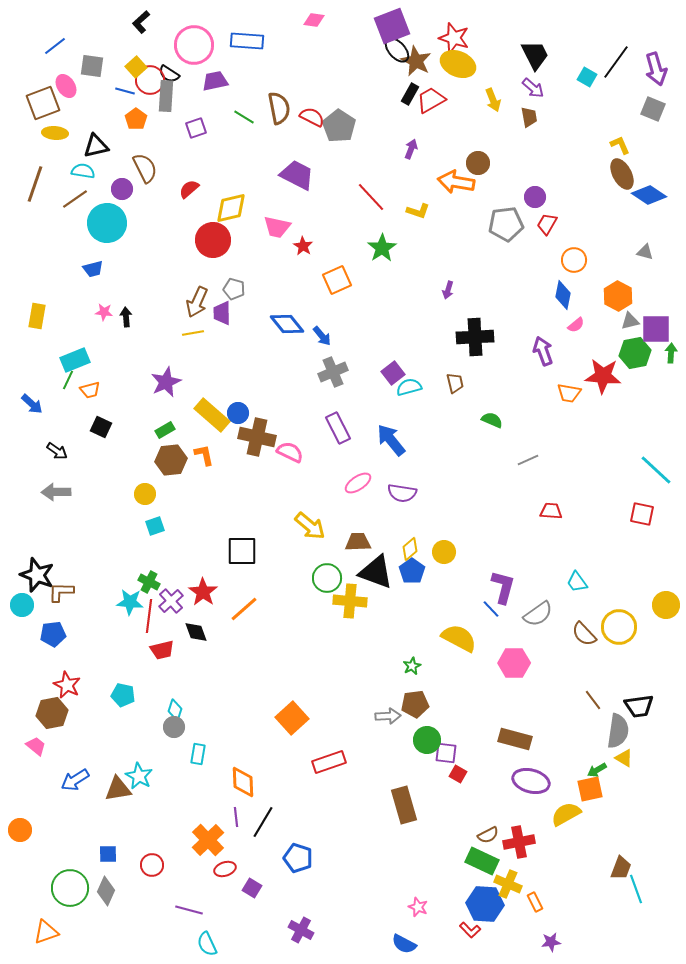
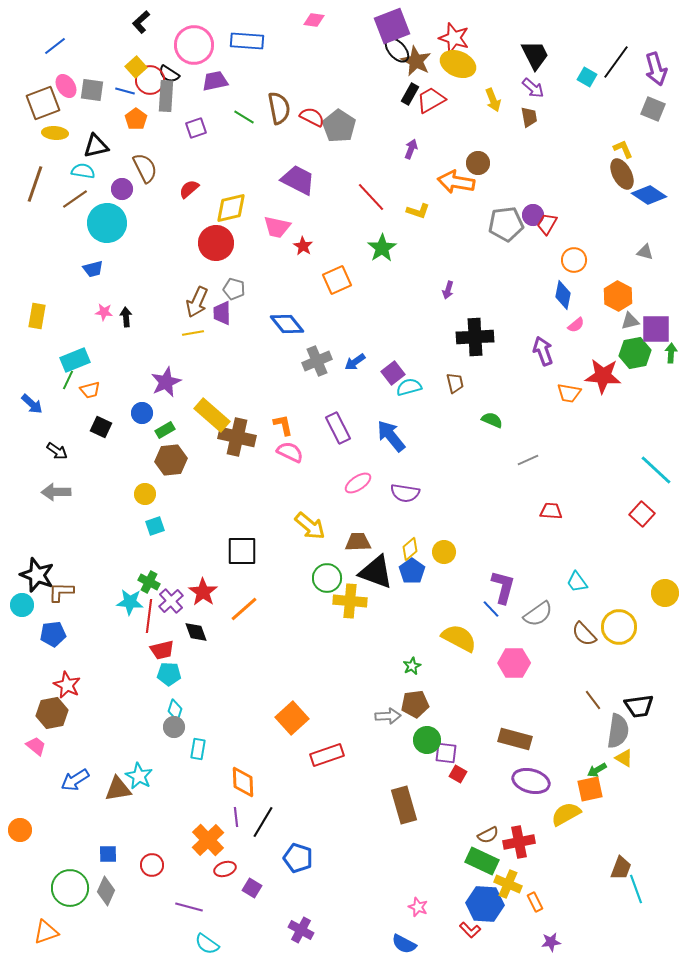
gray square at (92, 66): moved 24 px down
yellow L-shape at (620, 145): moved 3 px right, 4 px down
purple trapezoid at (297, 175): moved 1 px right, 5 px down
purple circle at (535, 197): moved 2 px left, 18 px down
red circle at (213, 240): moved 3 px right, 3 px down
blue arrow at (322, 336): moved 33 px right, 26 px down; rotated 95 degrees clockwise
gray cross at (333, 372): moved 16 px left, 11 px up
blue circle at (238, 413): moved 96 px left
brown cross at (257, 437): moved 20 px left
blue arrow at (391, 440): moved 4 px up
orange L-shape at (204, 455): moved 79 px right, 30 px up
purple semicircle at (402, 493): moved 3 px right
red square at (642, 514): rotated 30 degrees clockwise
yellow circle at (666, 605): moved 1 px left, 12 px up
cyan pentagon at (123, 695): moved 46 px right, 21 px up; rotated 10 degrees counterclockwise
cyan rectangle at (198, 754): moved 5 px up
red rectangle at (329, 762): moved 2 px left, 7 px up
purple line at (189, 910): moved 3 px up
cyan semicircle at (207, 944): rotated 30 degrees counterclockwise
